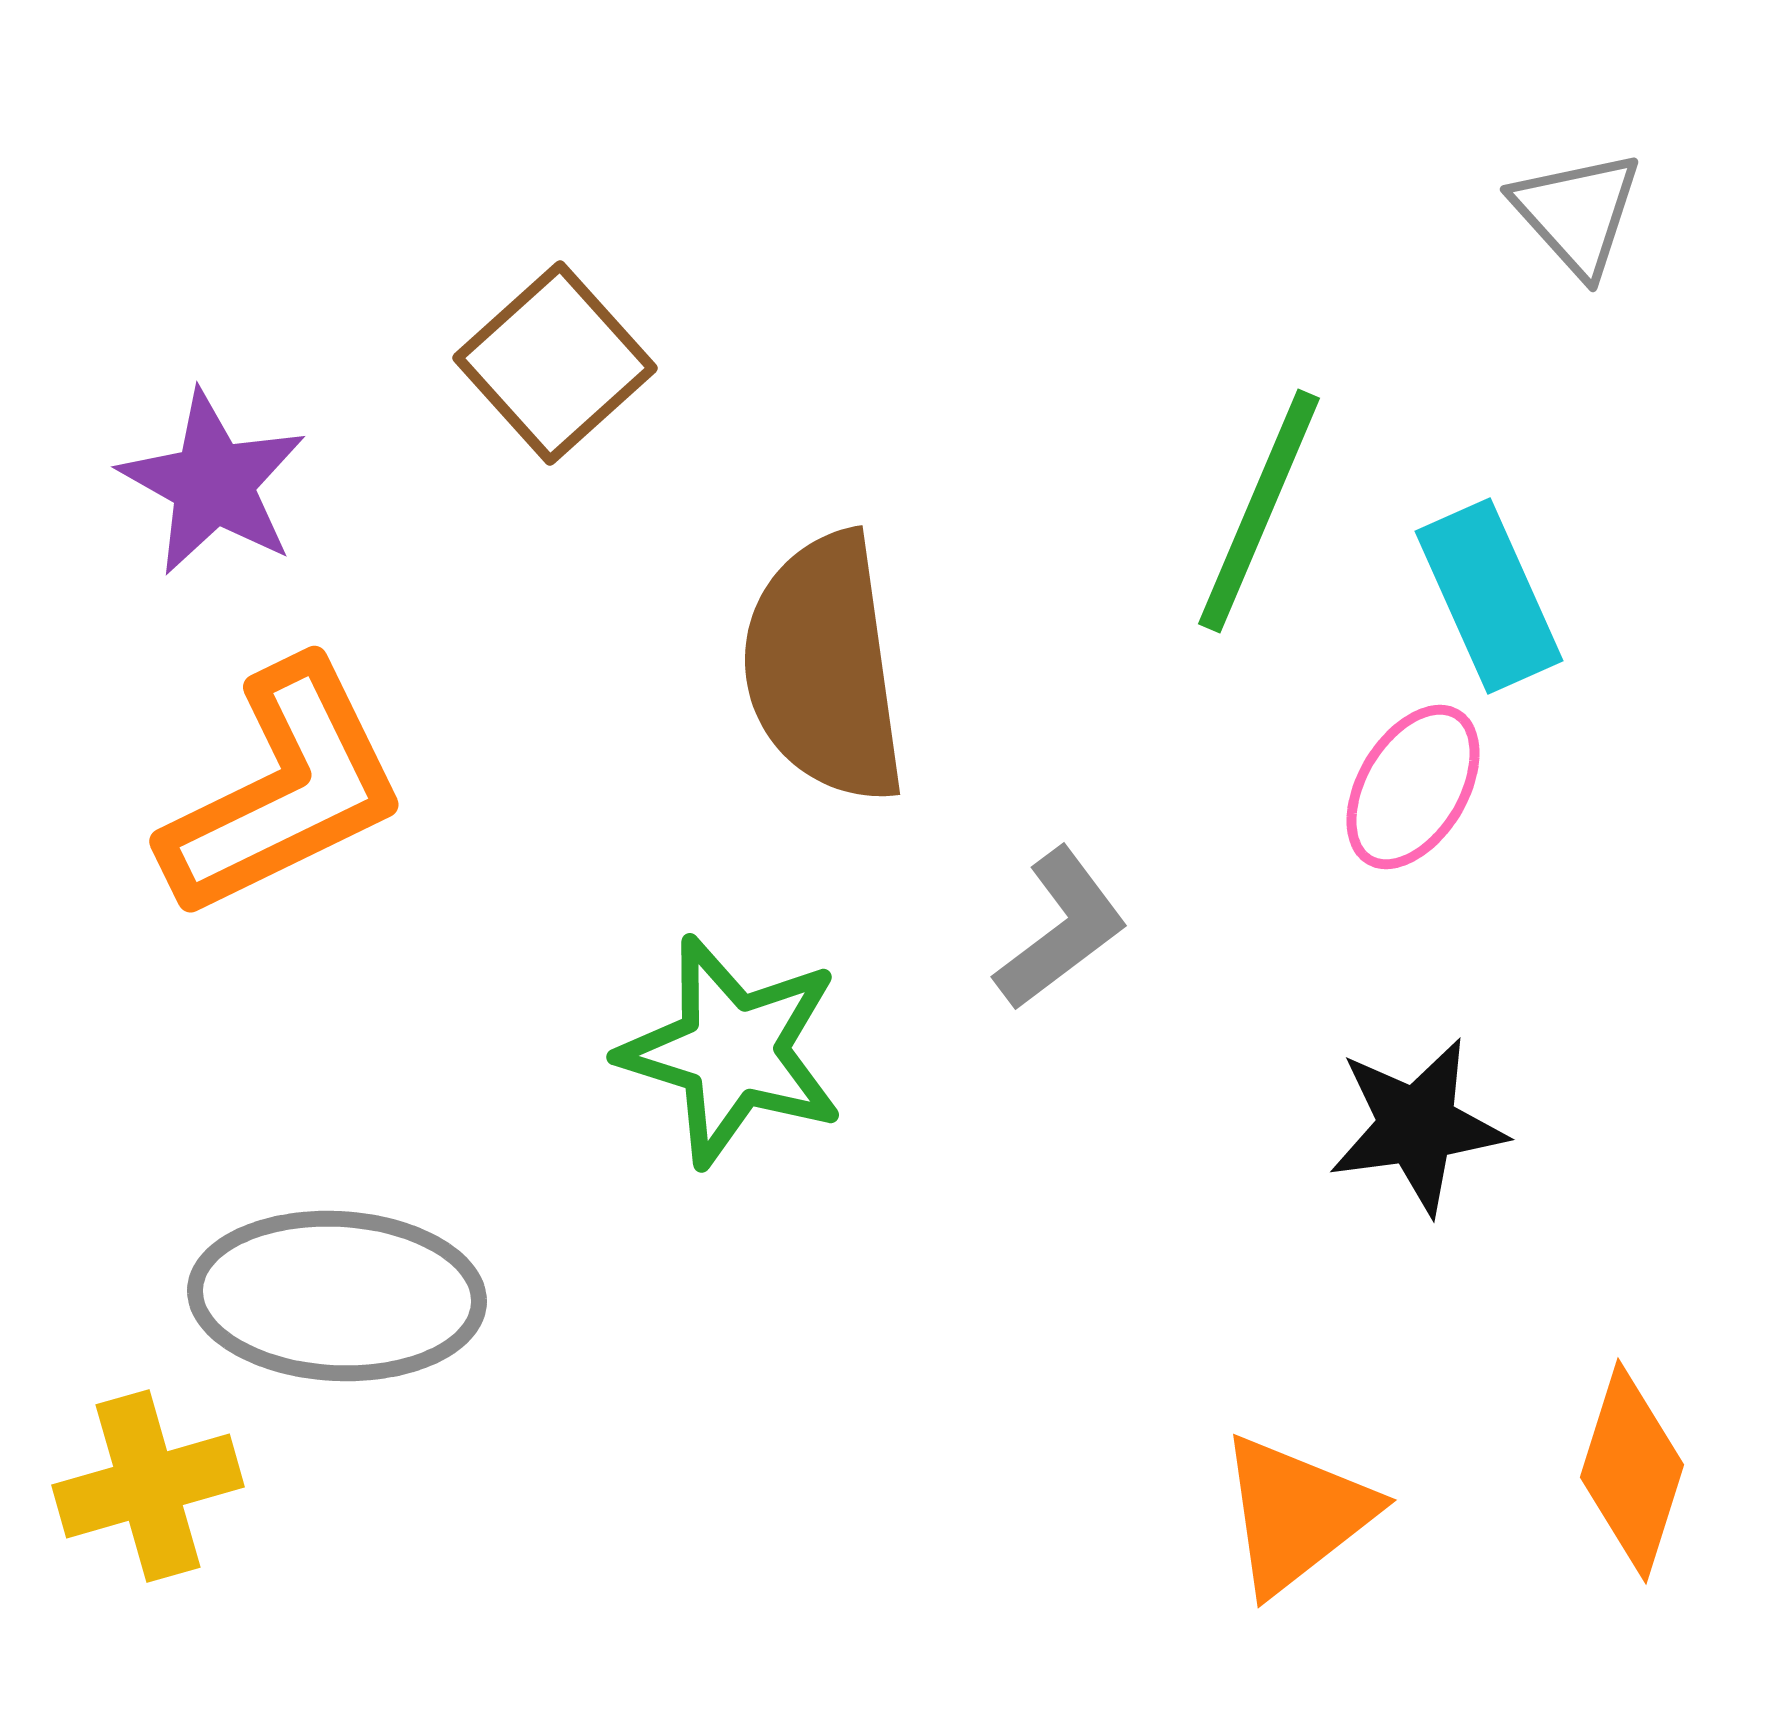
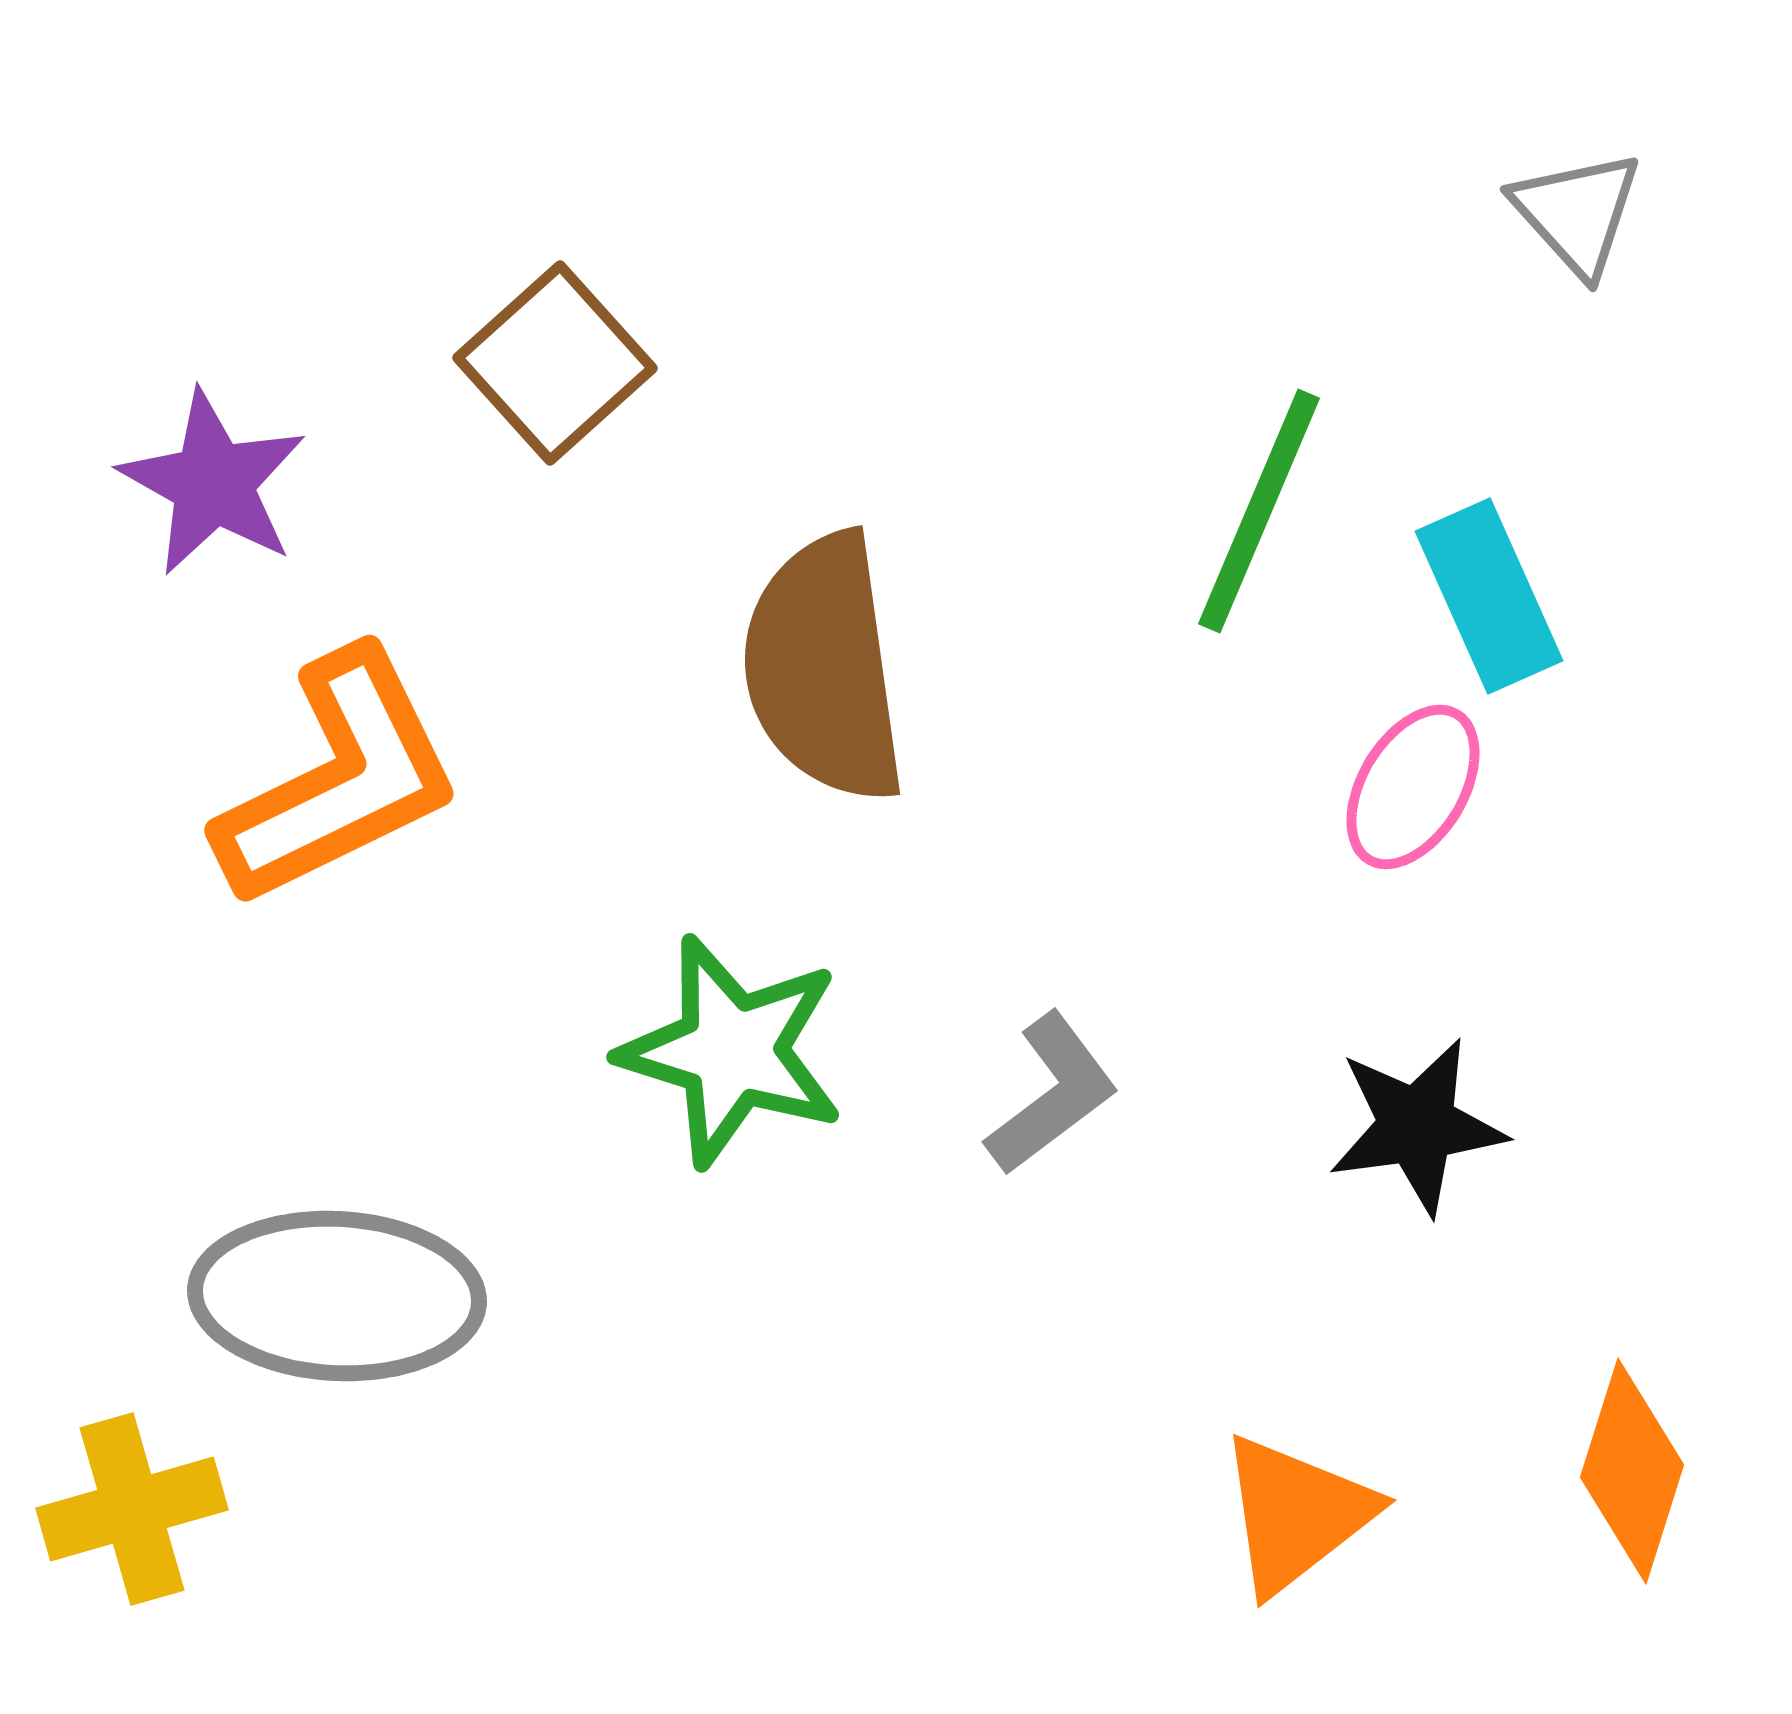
orange L-shape: moved 55 px right, 11 px up
gray L-shape: moved 9 px left, 165 px down
yellow cross: moved 16 px left, 23 px down
